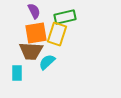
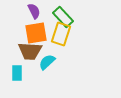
green rectangle: moved 2 px left; rotated 60 degrees clockwise
yellow rectangle: moved 4 px right
brown trapezoid: moved 1 px left
